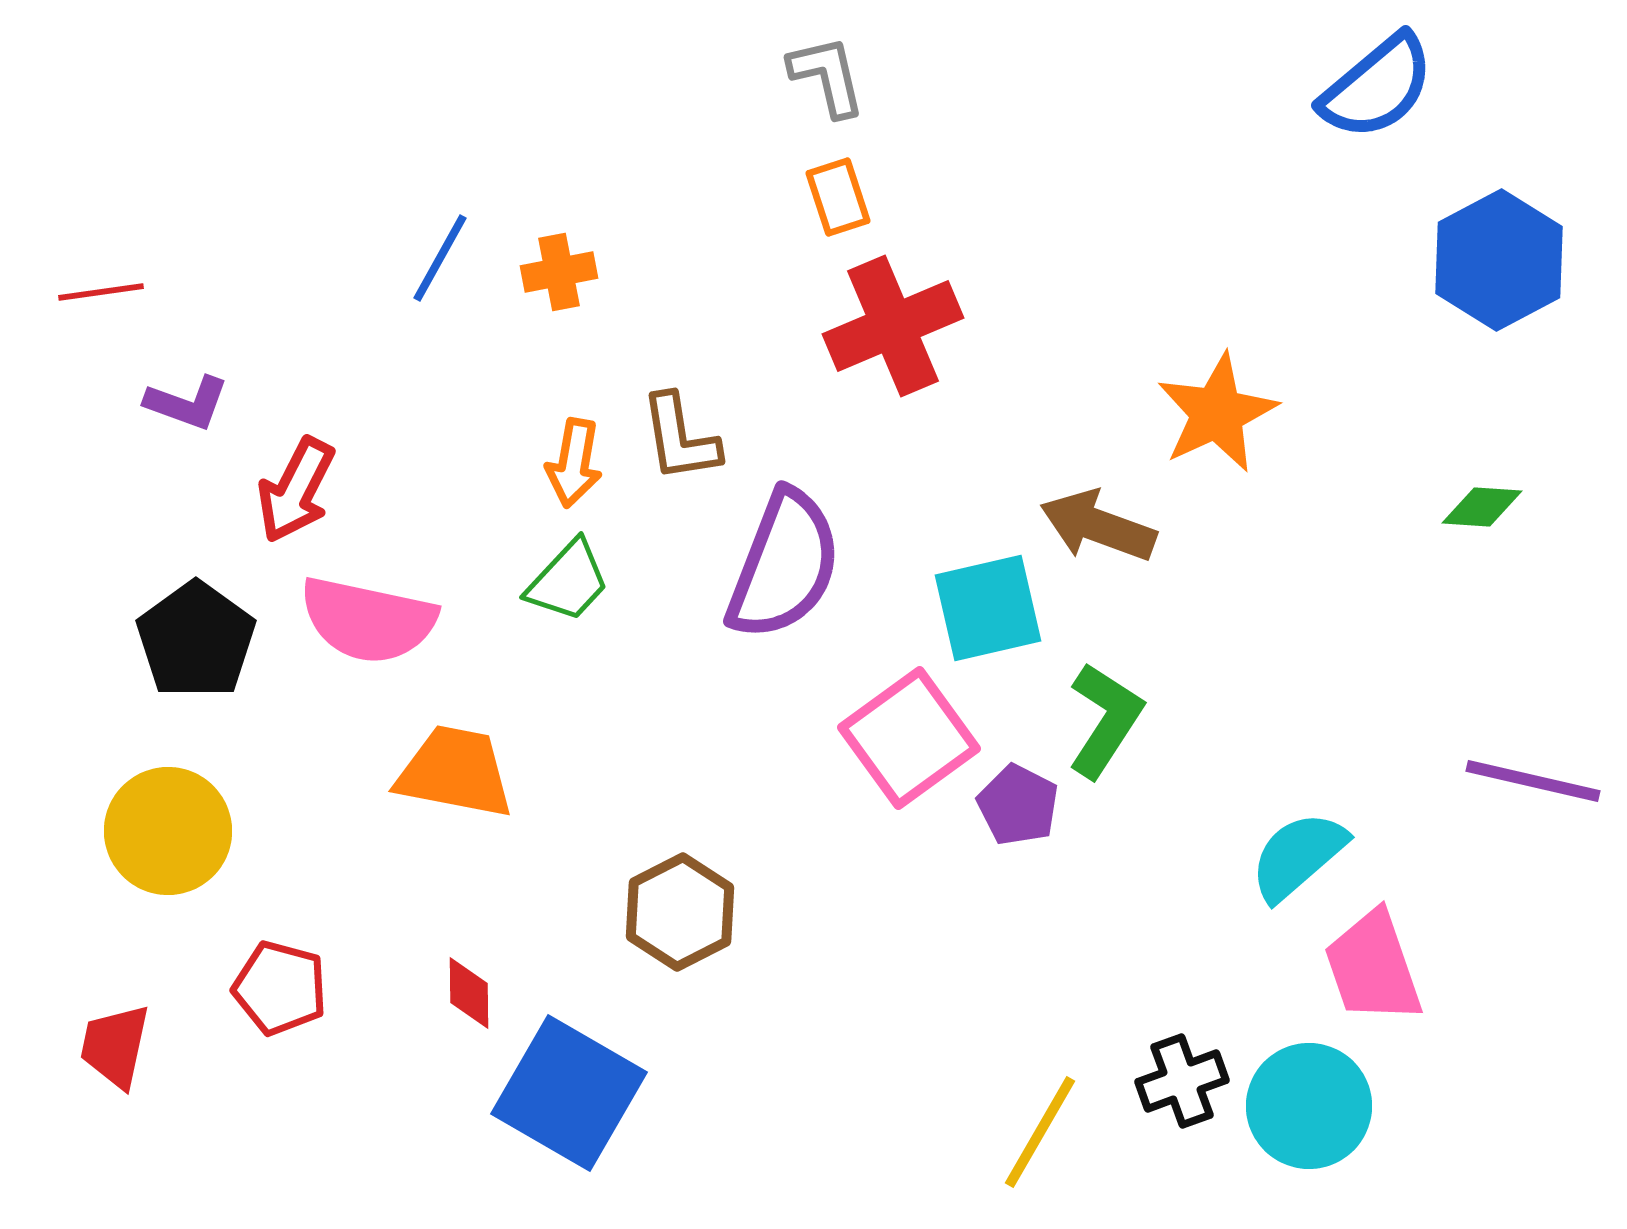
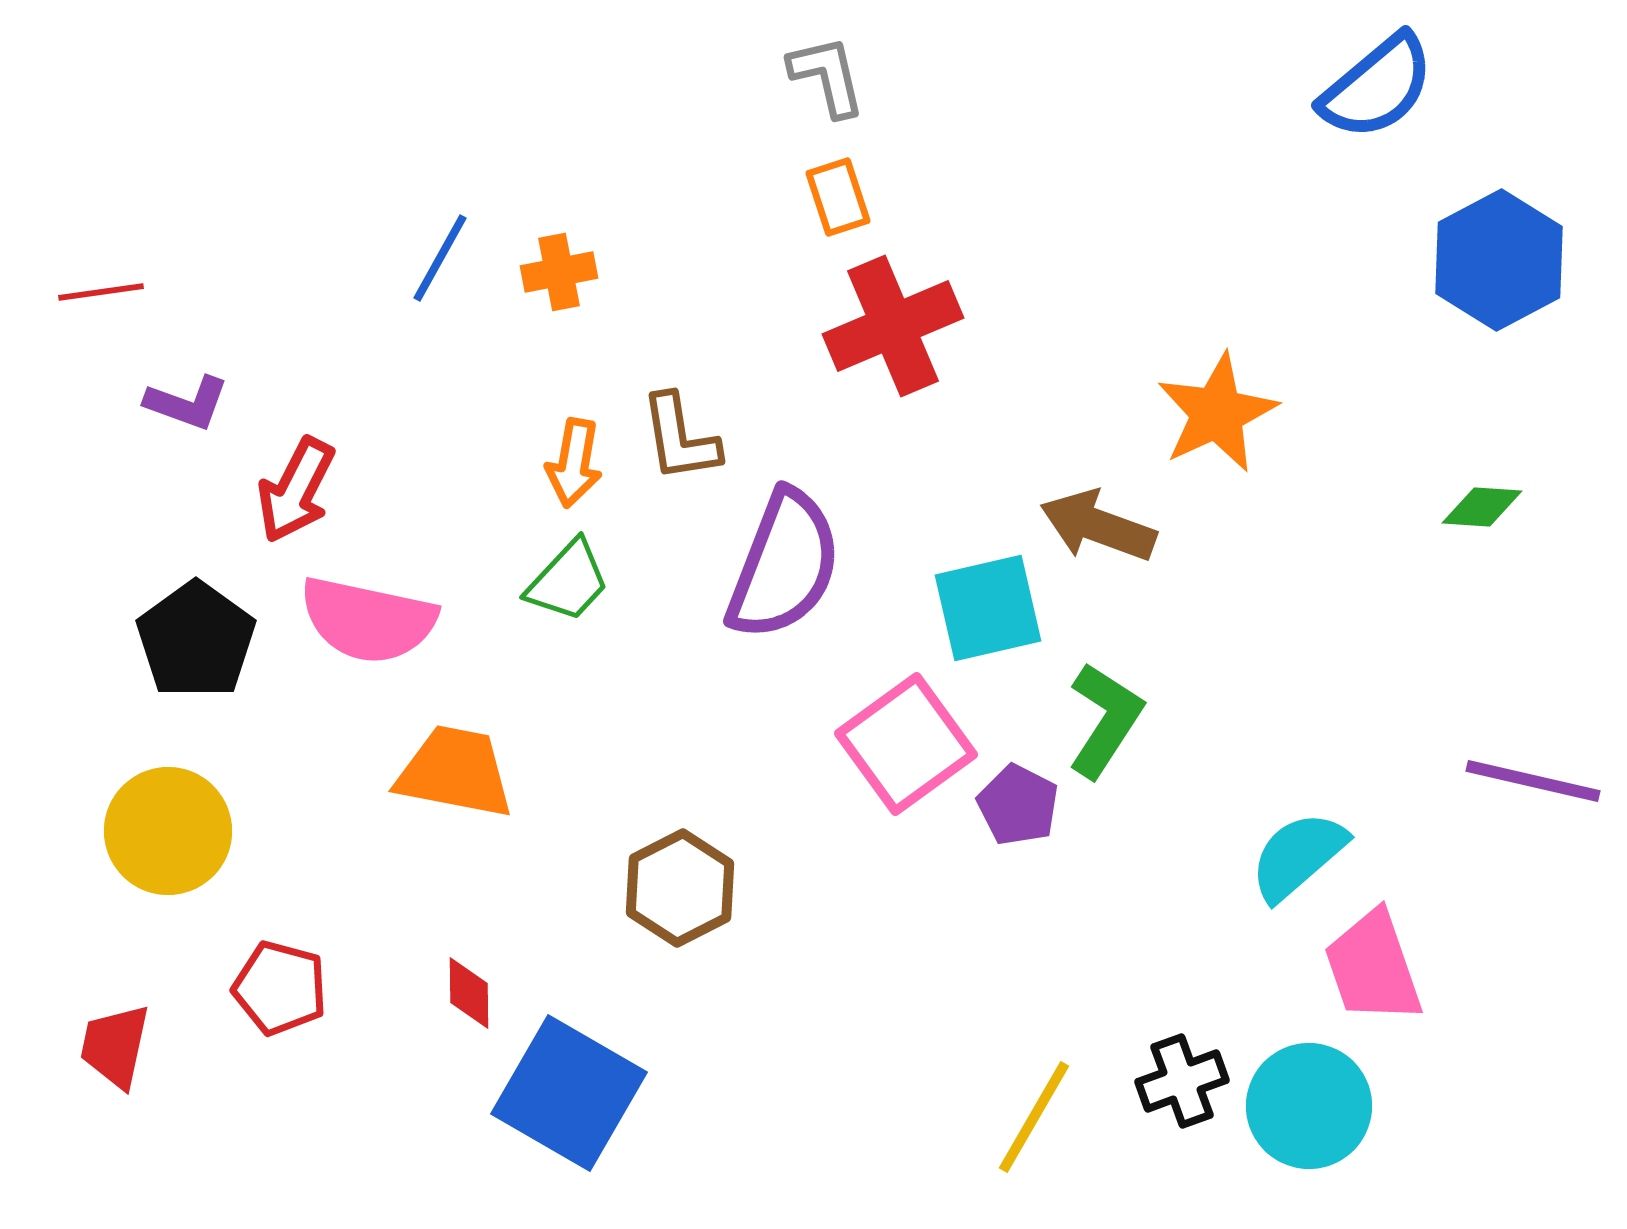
pink square: moved 3 px left, 6 px down
brown hexagon: moved 24 px up
yellow line: moved 6 px left, 15 px up
